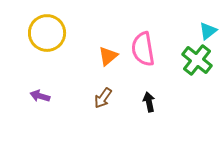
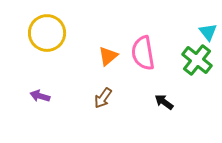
cyan triangle: moved 1 px down; rotated 30 degrees counterclockwise
pink semicircle: moved 4 px down
black arrow: moved 15 px right; rotated 42 degrees counterclockwise
